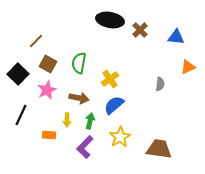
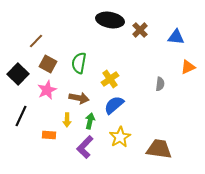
black line: moved 1 px down
